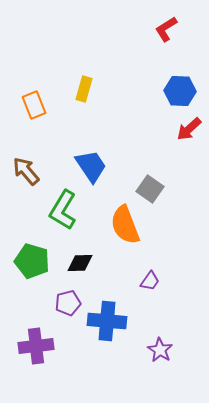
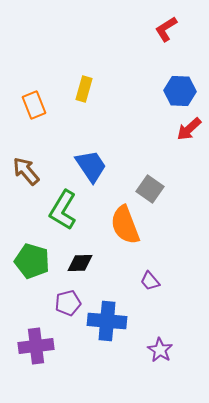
purple trapezoid: rotated 105 degrees clockwise
